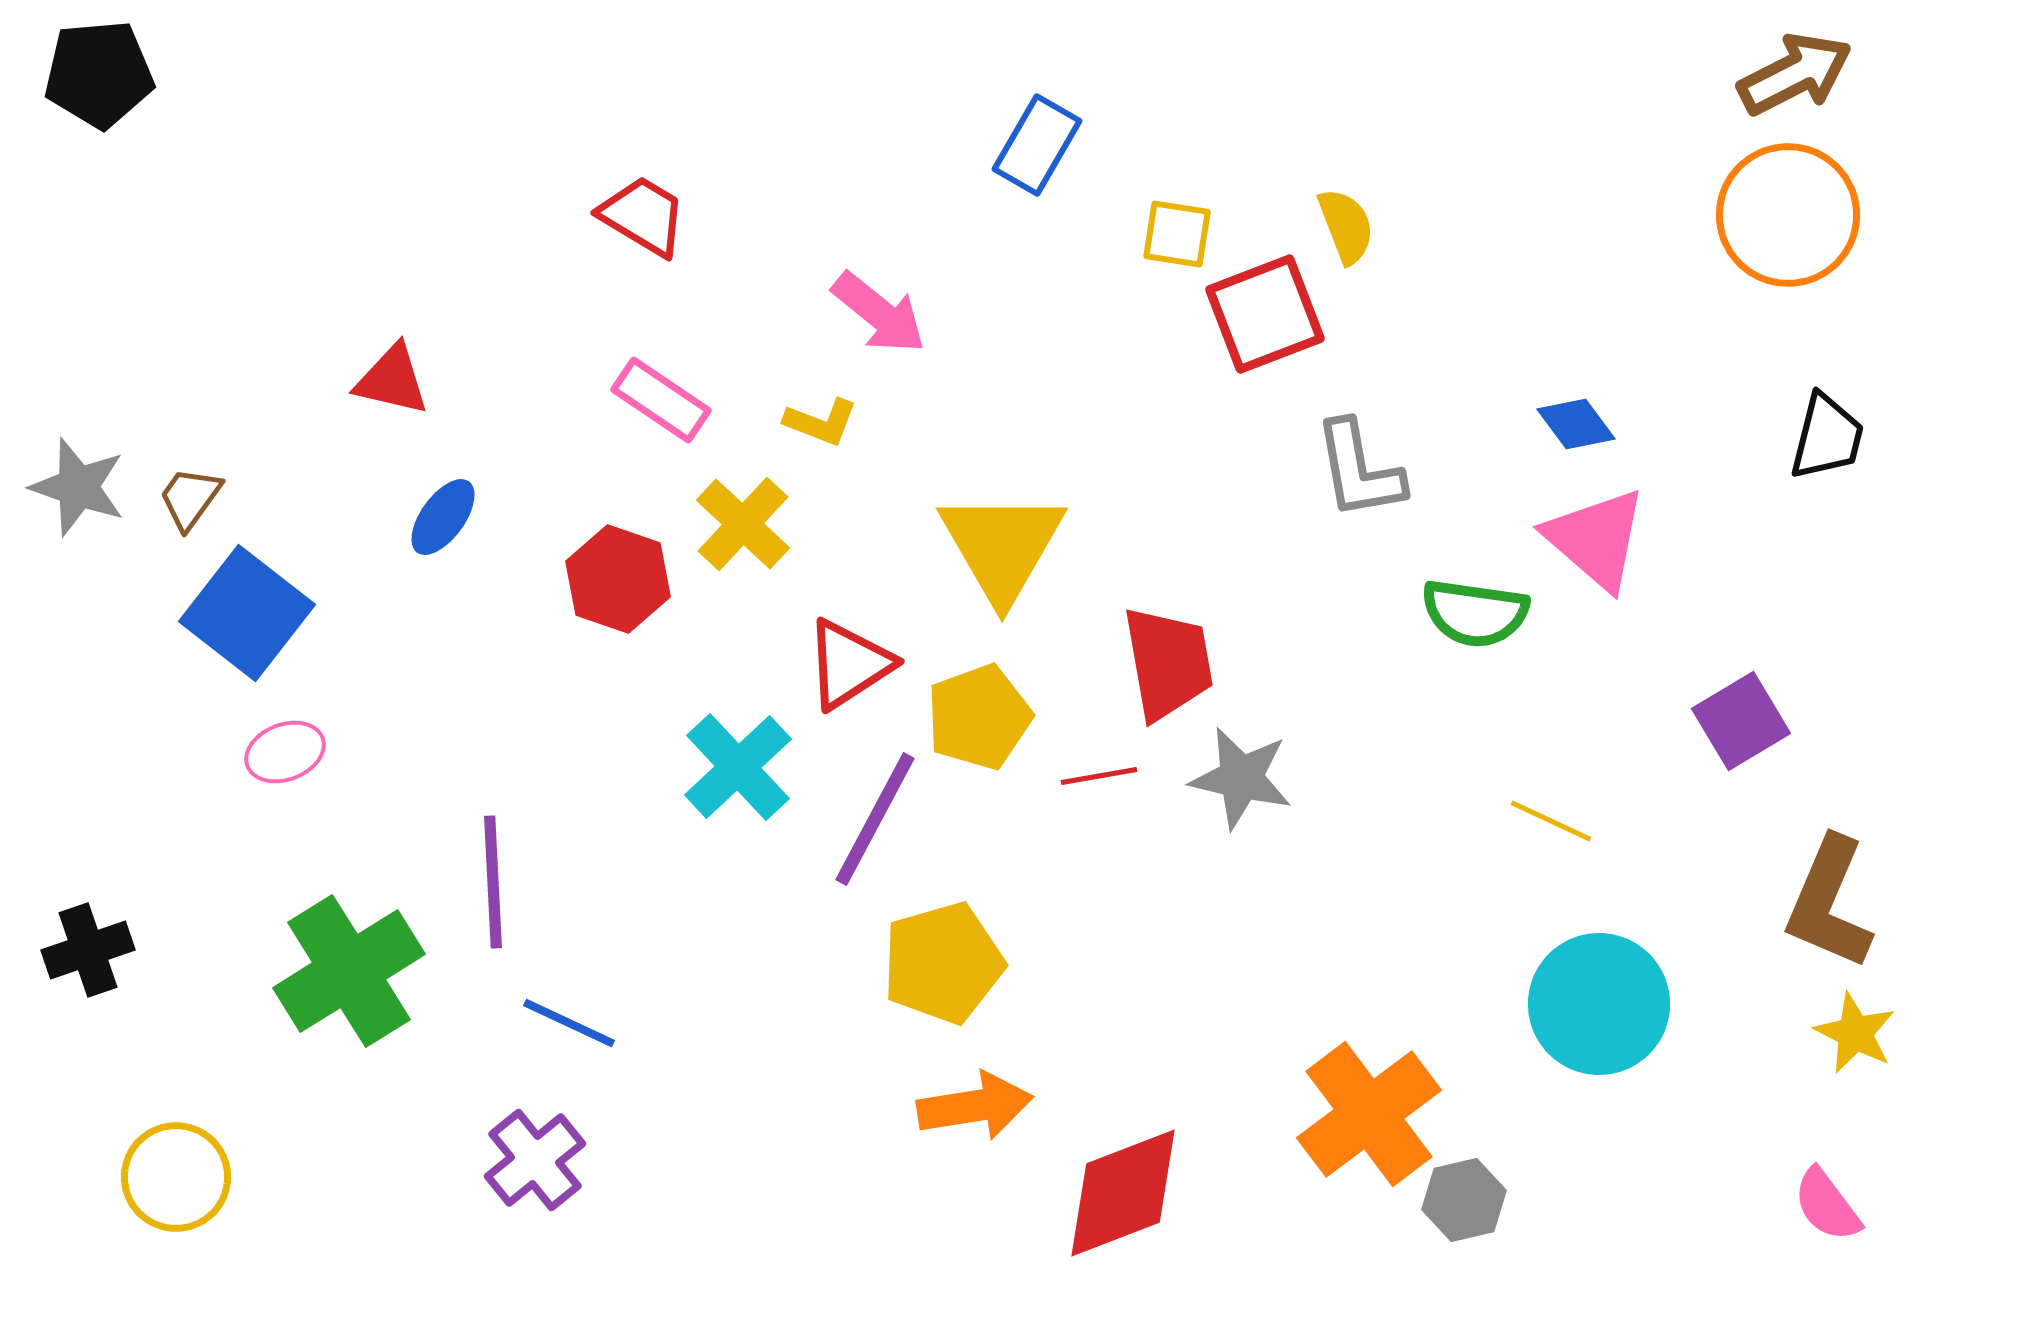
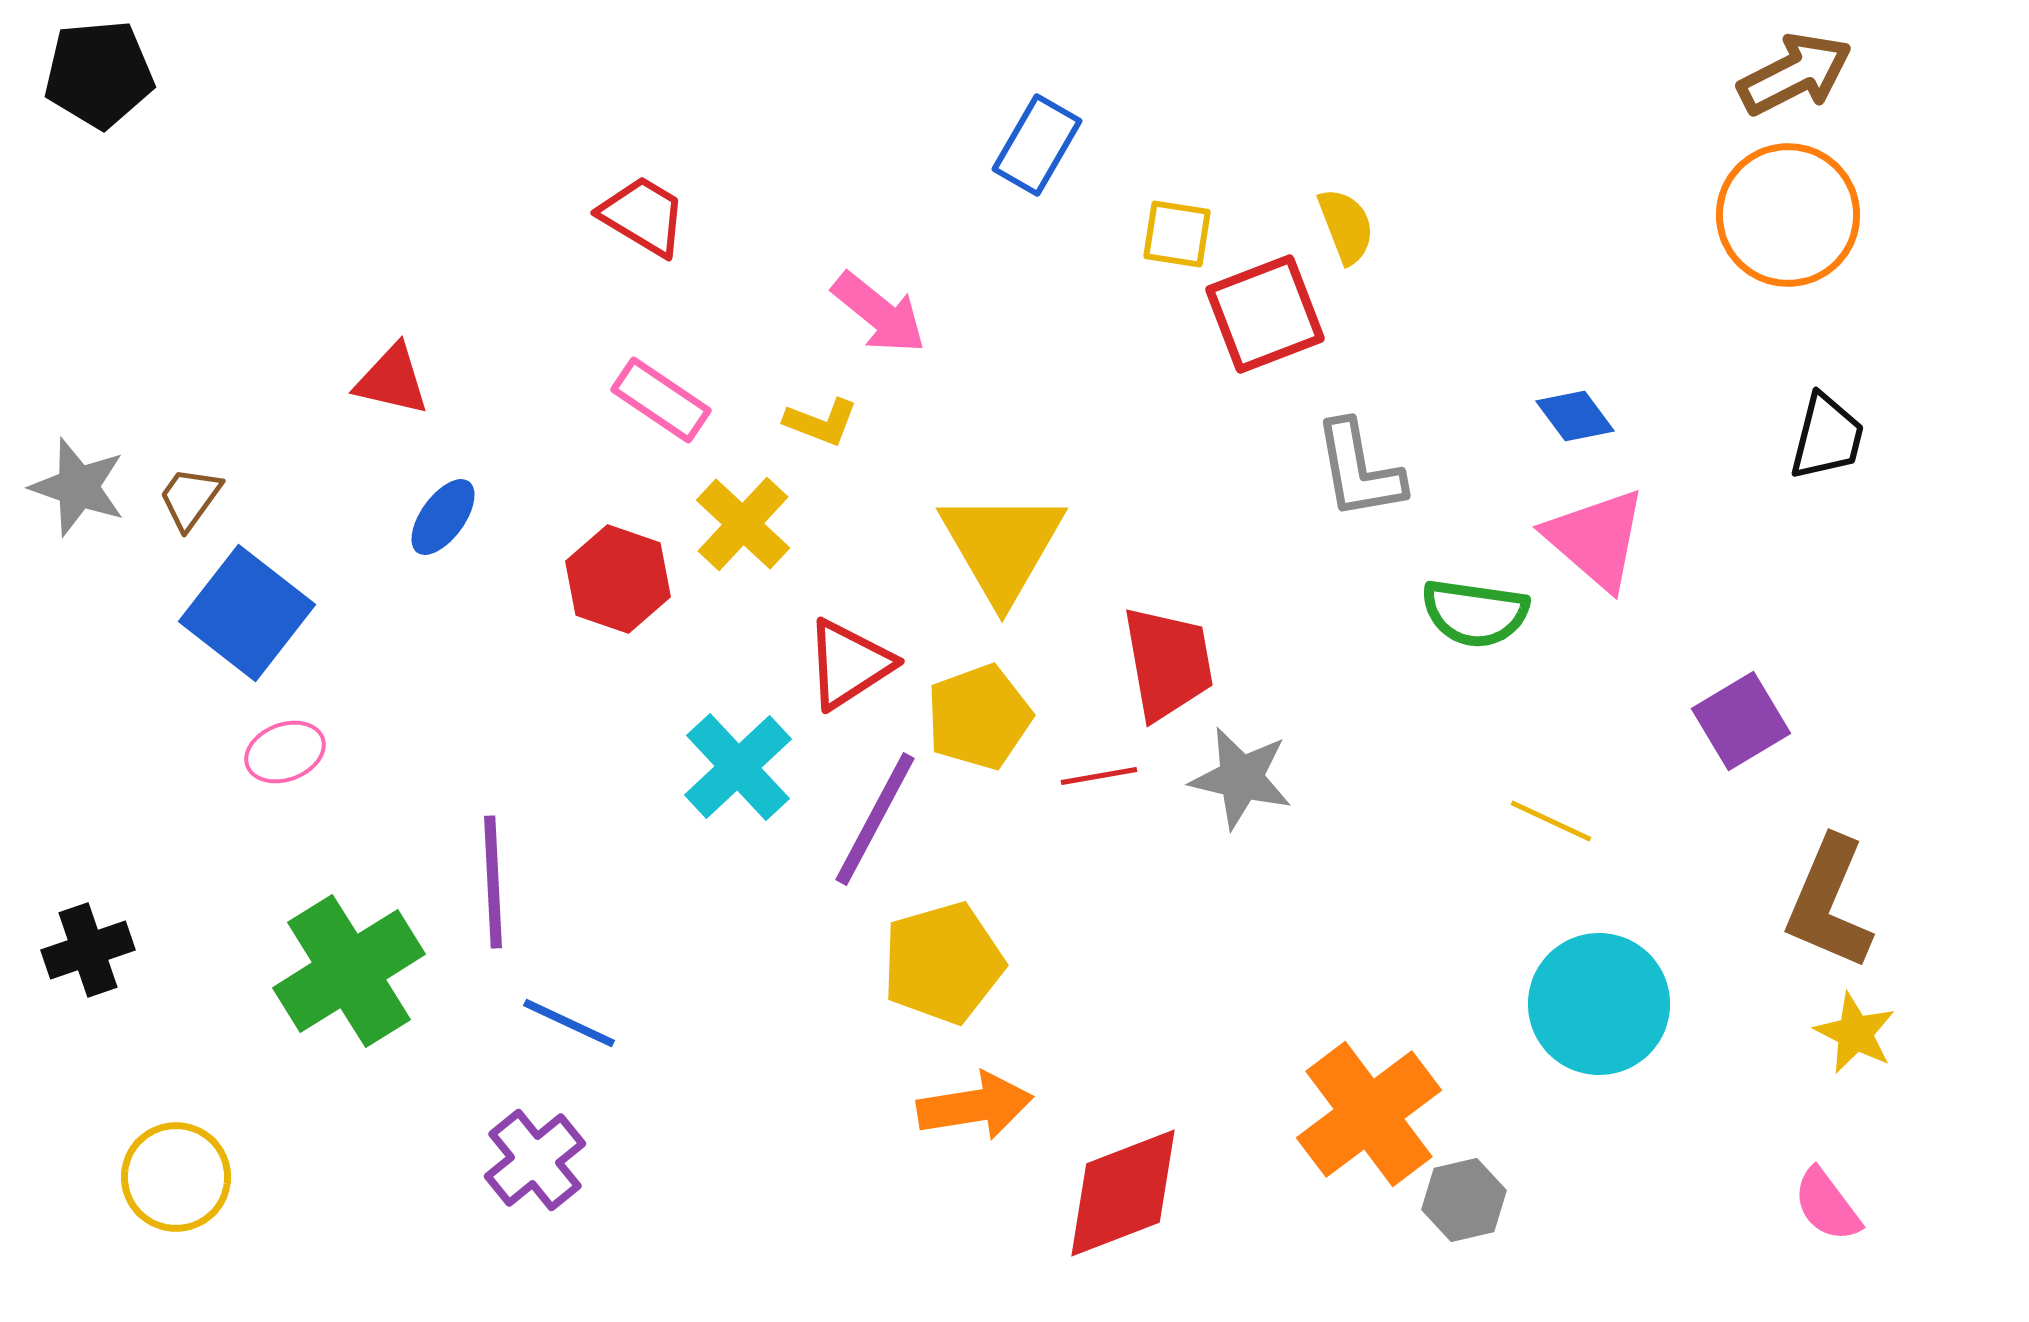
blue diamond at (1576, 424): moved 1 px left, 8 px up
